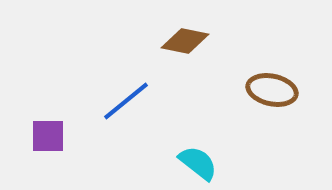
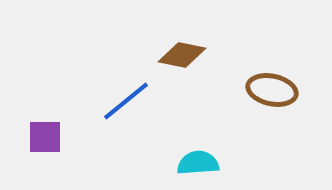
brown diamond: moved 3 px left, 14 px down
purple square: moved 3 px left, 1 px down
cyan semicircle: rotated 42 degrees counterclockwise
